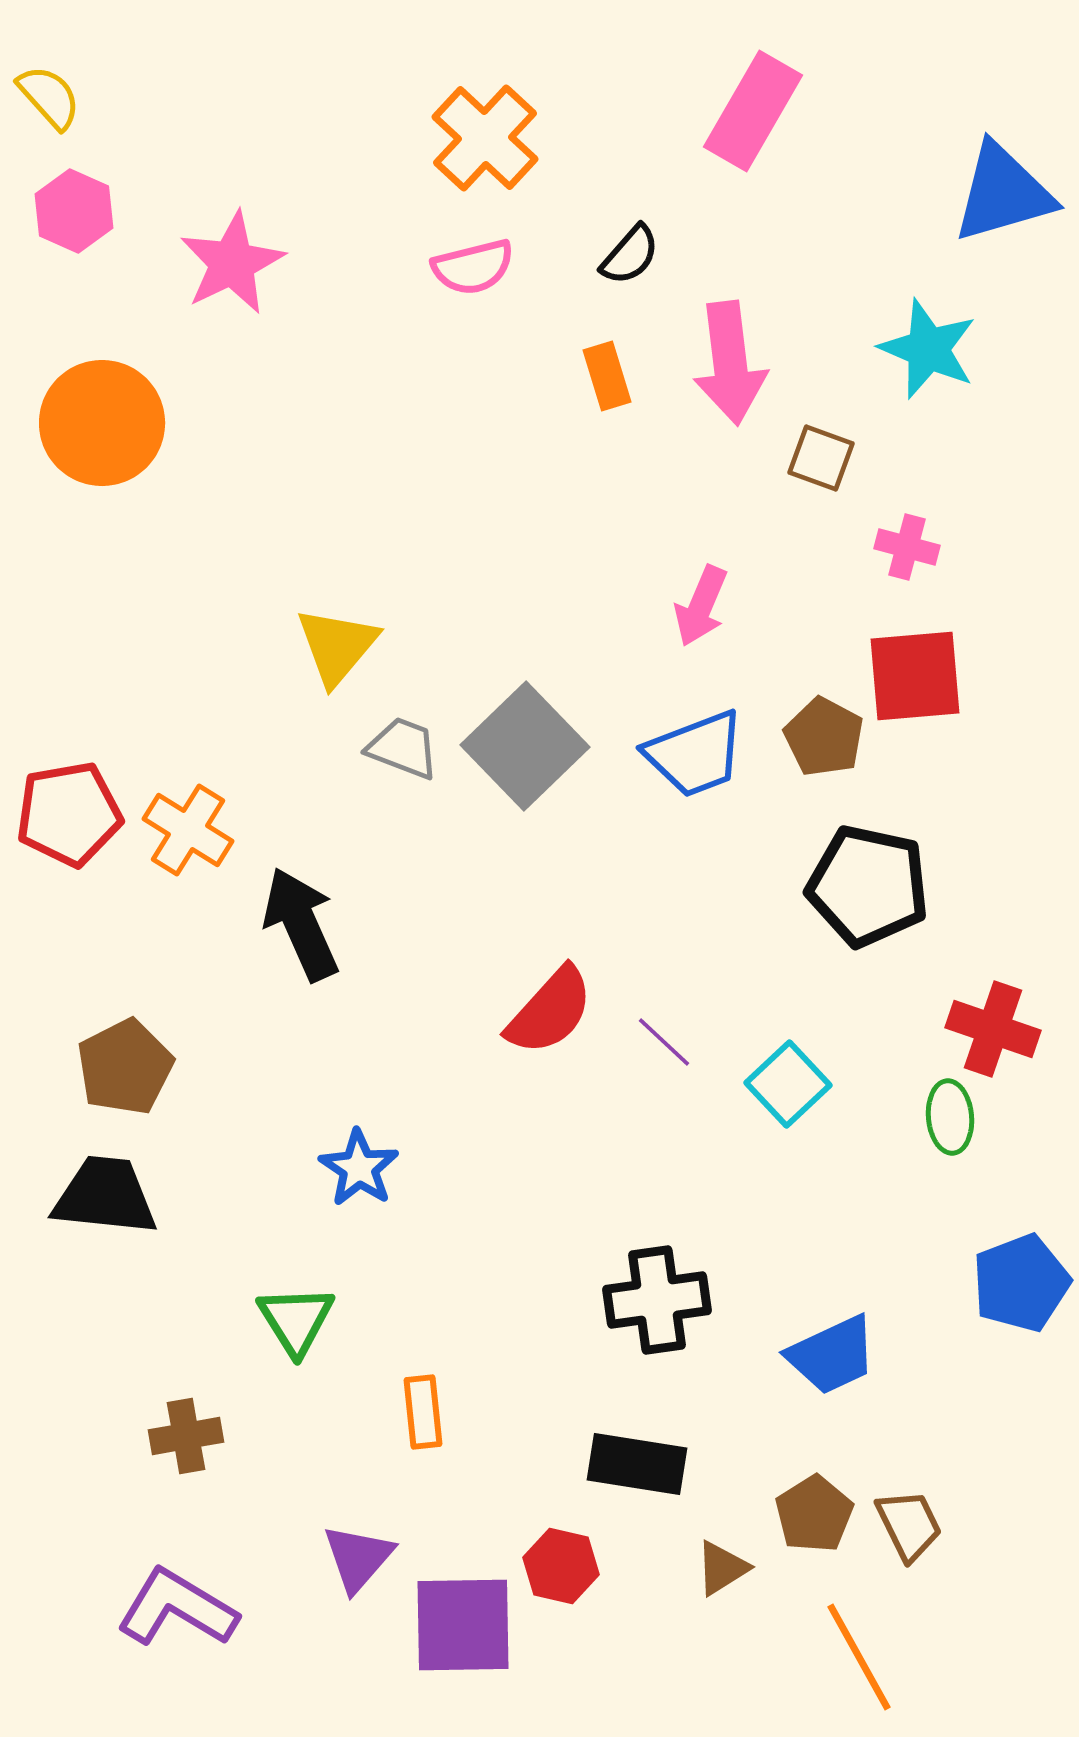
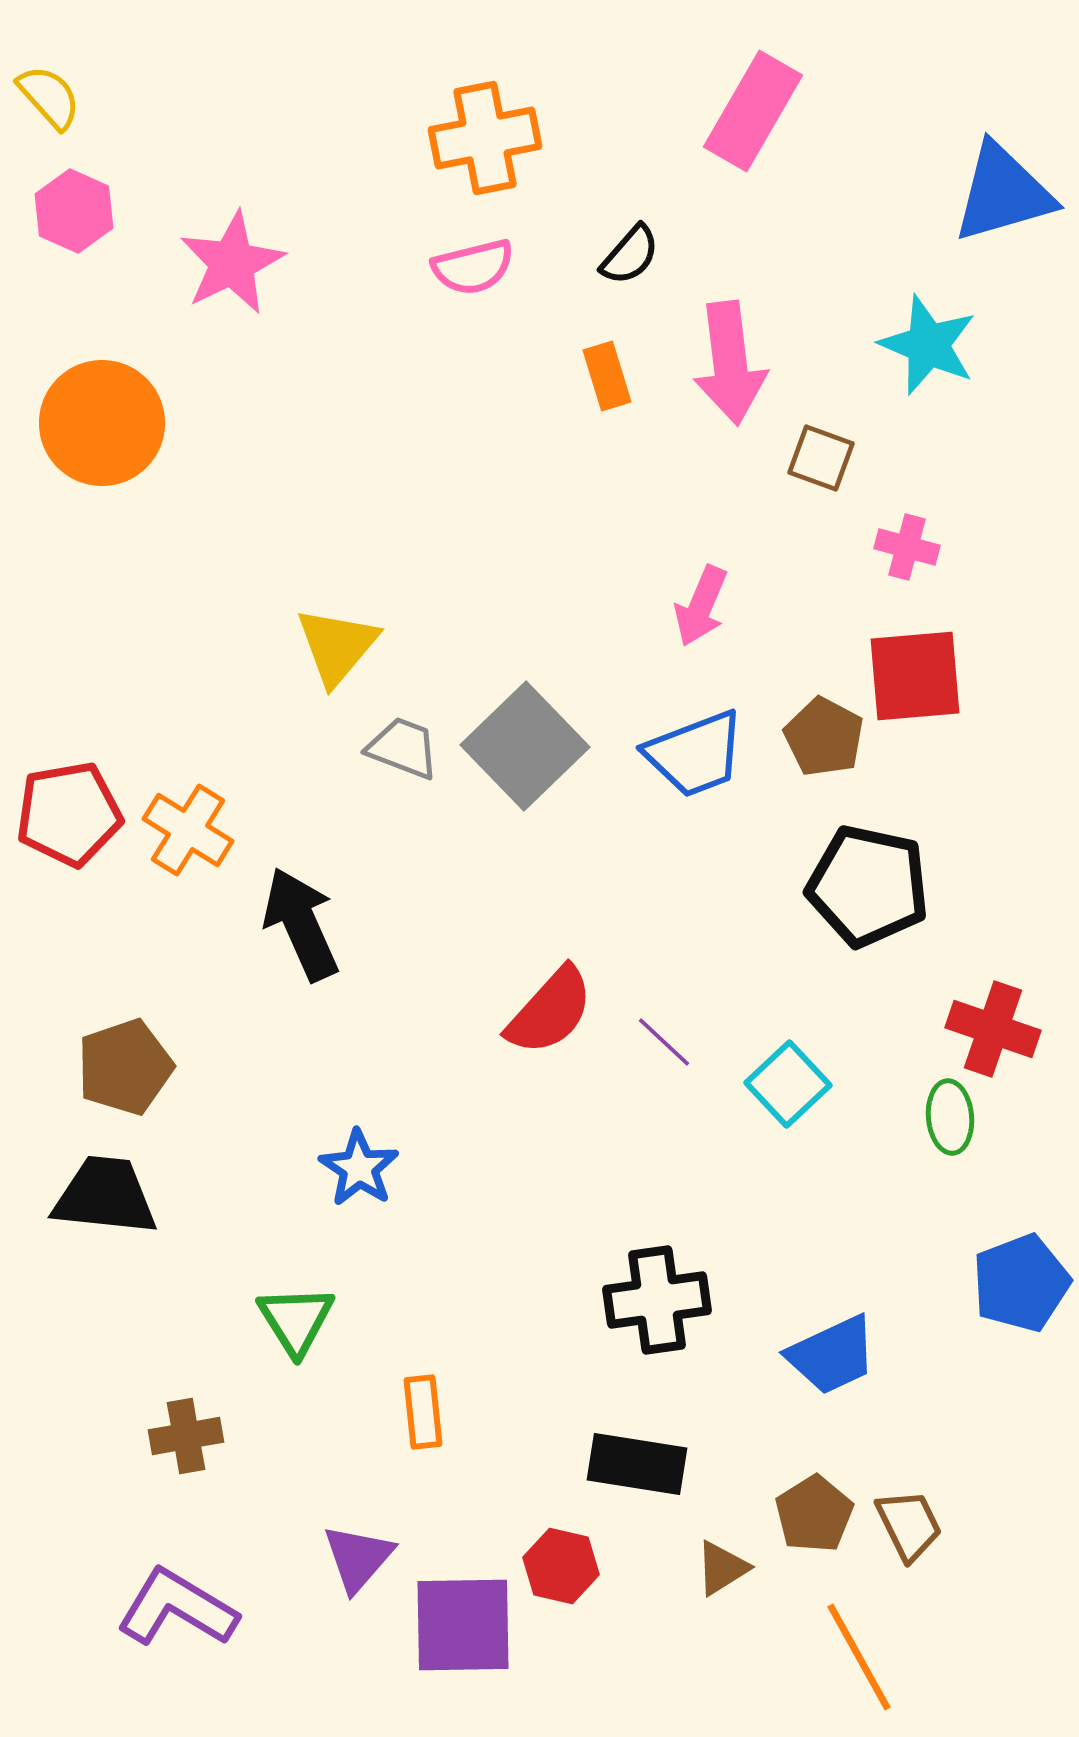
orange cross at (485, 138): rotated 36 degrees clockwise
cyan star at (928, 349): moved 4 px up
brown pentagon at (125, 1067): rotated 8 degrees clockwise
